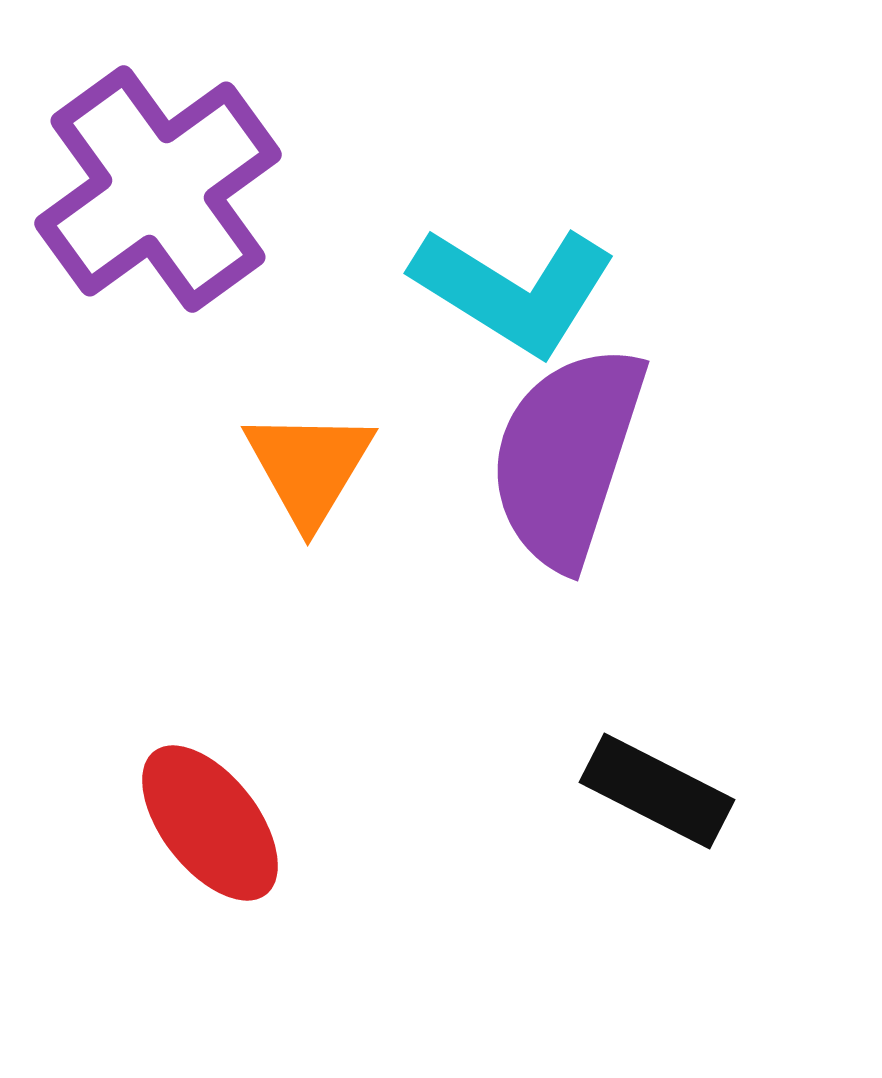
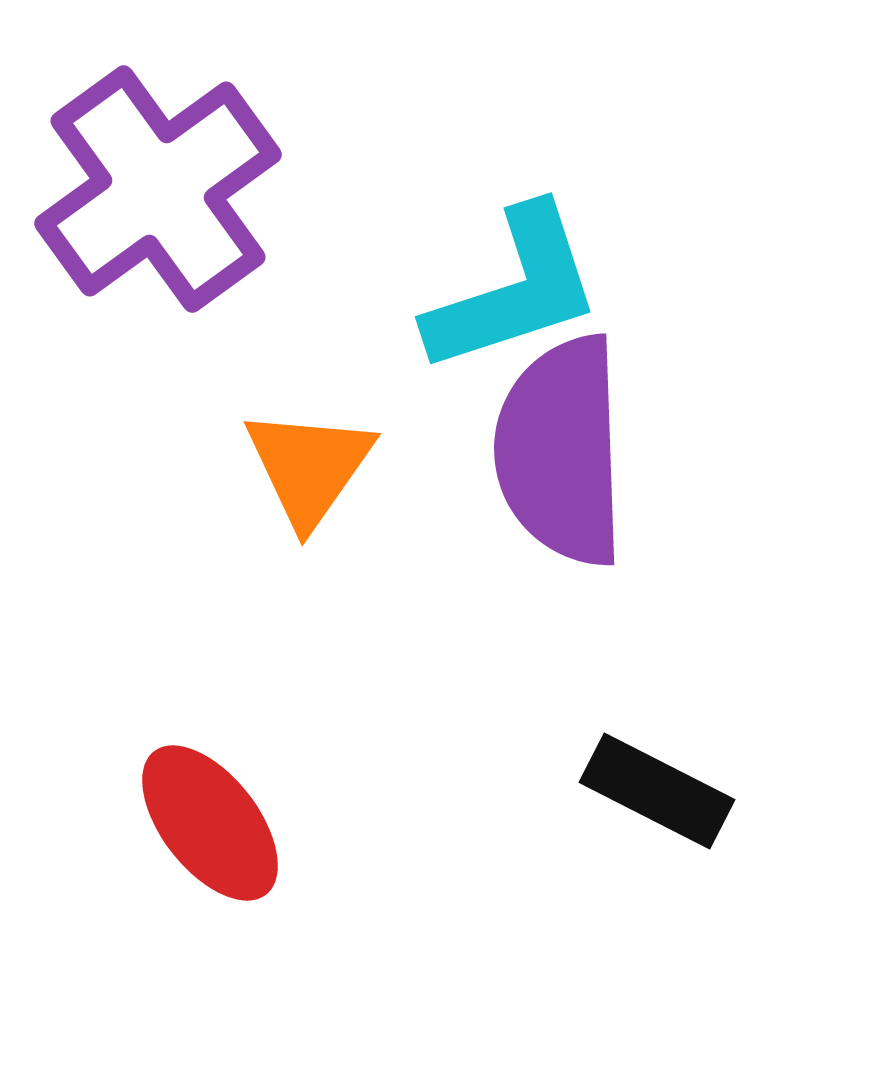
cyan L-shape: rotated 50 degrees counterclockwise
purple semicircle: moved 6 px left, 5 px up; rotated 20 degrees counterclockwise
orange triangle: rotated 4 degrees clockwise
